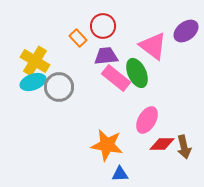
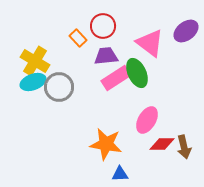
pink triangle: moved 3 px left, 3 px up
pink rectangle: rotated 72 degrees counterclockwise
orange star: moved 1 px left, 1 px up
